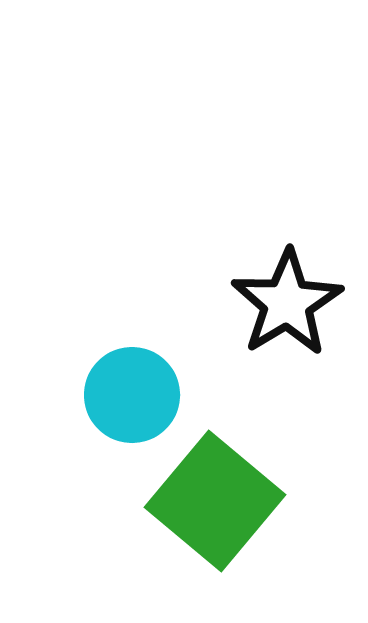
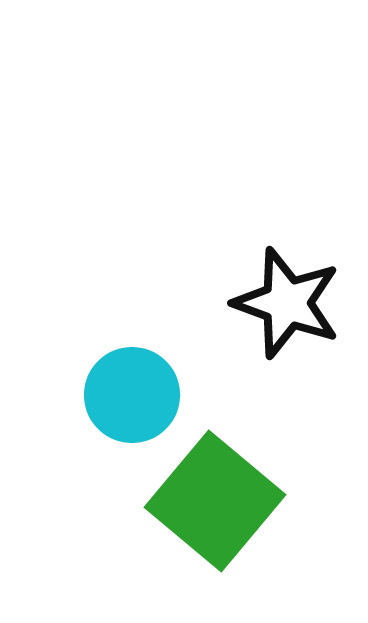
black star: rotated 21 degrees counterclockwise
